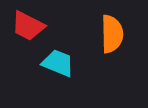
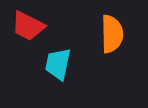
cyan trapezoid: moved 1 px down; rotated 100 degrees counterclockwise
